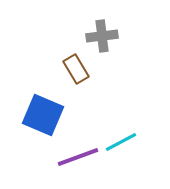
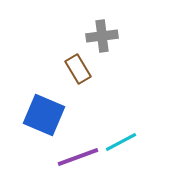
brown rectangle: moved 2 px right
blue square: moved 1 px right
